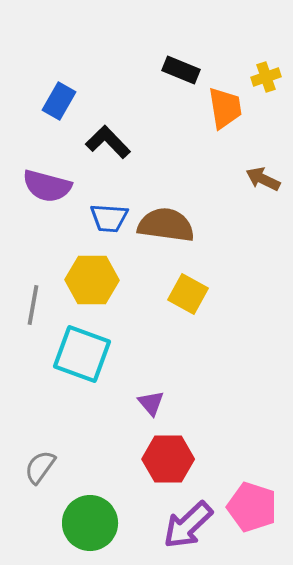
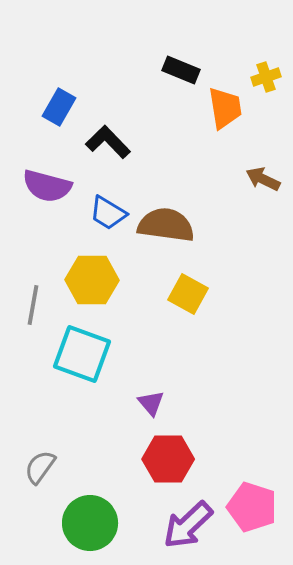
blue rectangle: moved 6 px down
blue trapezoid: moved 1 px left, 5 px up; rotated 27 degrees clockwise
